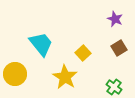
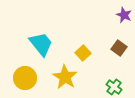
purple star: moved 9 px right, 4 px up
brown square: rotated 21 degrees counterclockwise
yellow circle: moved 10 px right, 4 px down
